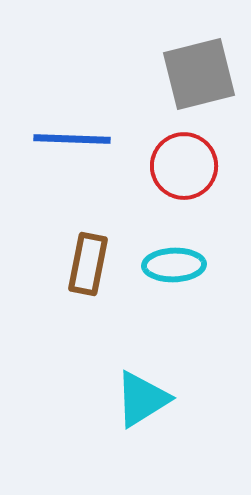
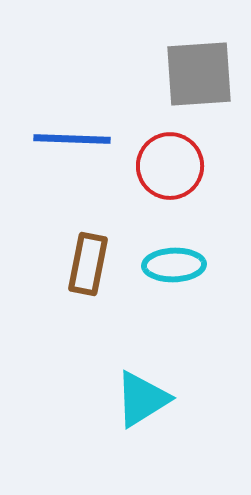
gray square: rotated 10 degrees clockwise
red circle: moved 14 px left
